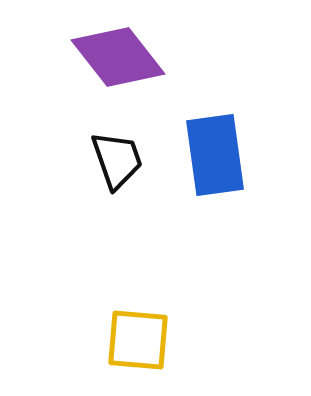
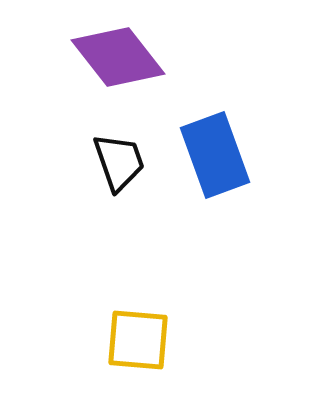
blue rectangle: rotated 12 degrees counterclockwise
black trapezoid: moved 2 px right, 2 px down
